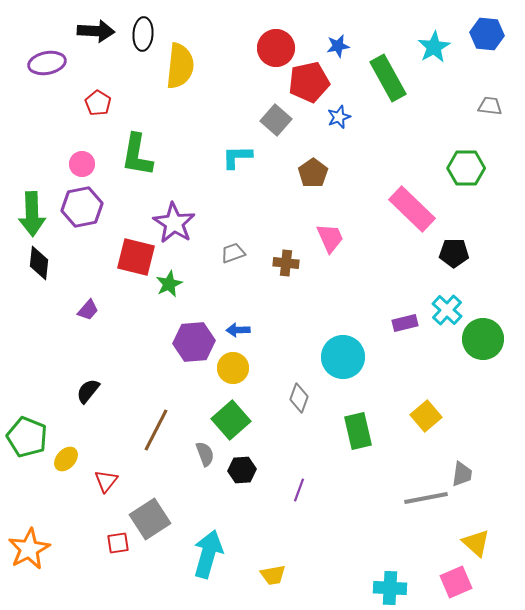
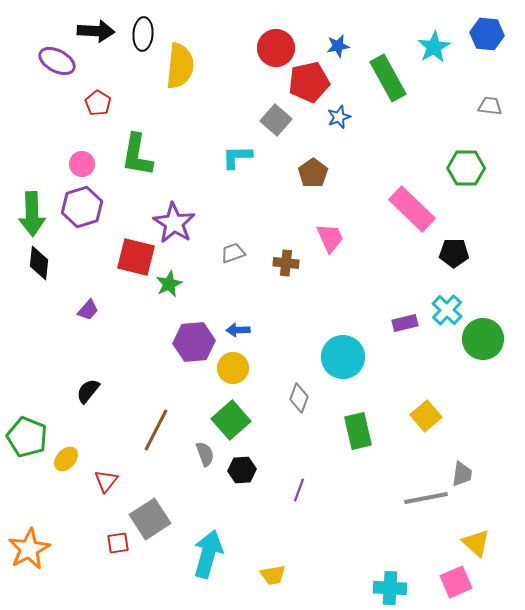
purple ellipse at (47, 63): moved 10 px right, 2 px up; rotated 39 degrees clockwise
purple hexagon at (82, 207): rotated 6 degrees counterclockwise
